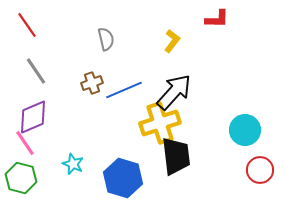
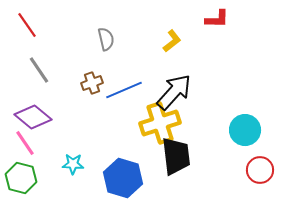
yellow L-shape: rotated 15 degrees clockwise
gray line: moved 3 px right, 1 px up
purple diamond: rotated 63 degrees clockwise
cyan star: rotated 20 degrees counterclockwise
